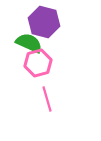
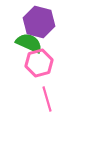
purple hexagon: moved 5 px left
pink hexagon: moved 1 px right
